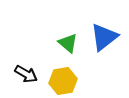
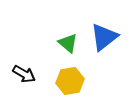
black arrow: moved 2 px left
yellow hexagon: moved 7 px right
